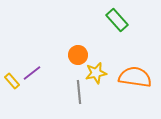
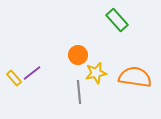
yellow rectangle: moved 2 px right, 3 px up
